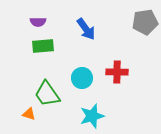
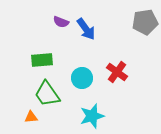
purple semicircle: moved 23 px right; rotated 21 degrees clockwise
green rectangle: moved 1 px left, 14 px down
red cross: rotated 35 degrees clockwise
orange triangle: moved 2 px right, 3 px down; rotated 24 degrees counterclockwise
